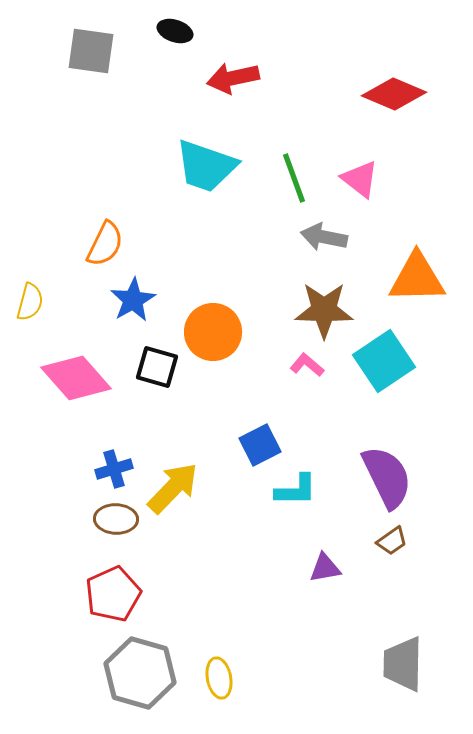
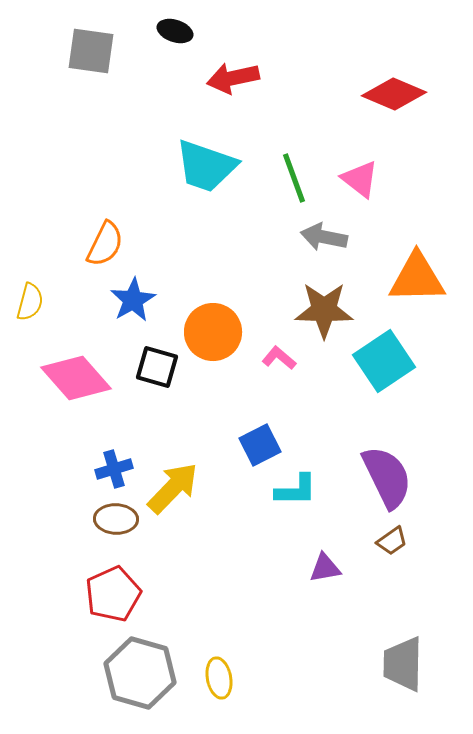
pink L-shape: moved 28 px left, 7 px up
